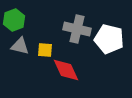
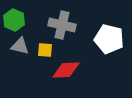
green hexagon: rotated 15 degrees counterclockwise
gray cross: moved 15 px left, 4 px up
red diamond: rotated 68 degrees counterclockwise
